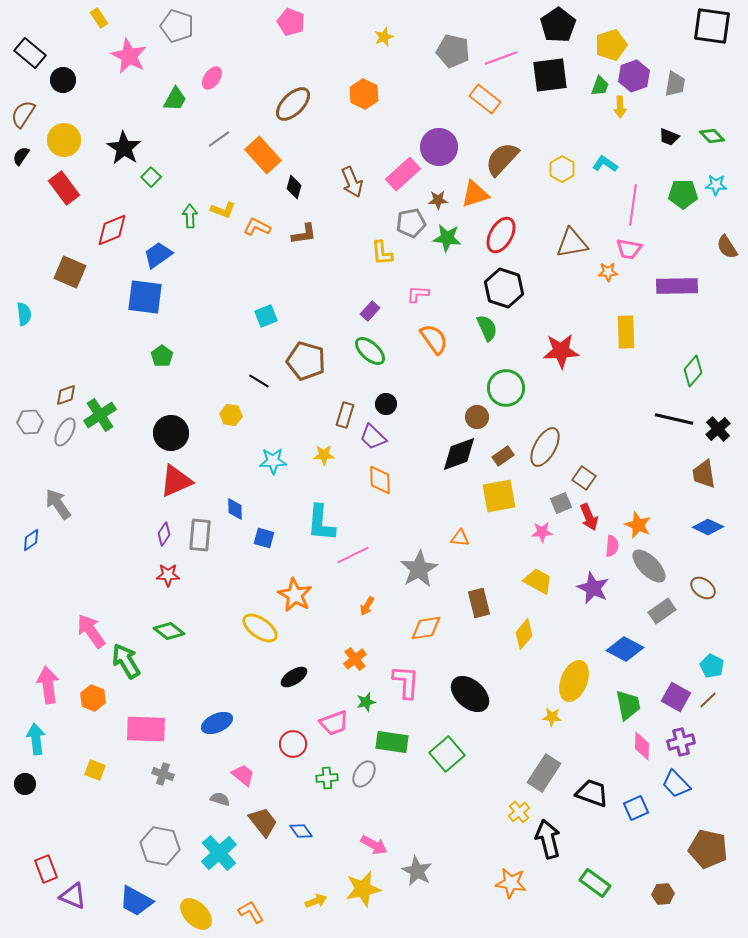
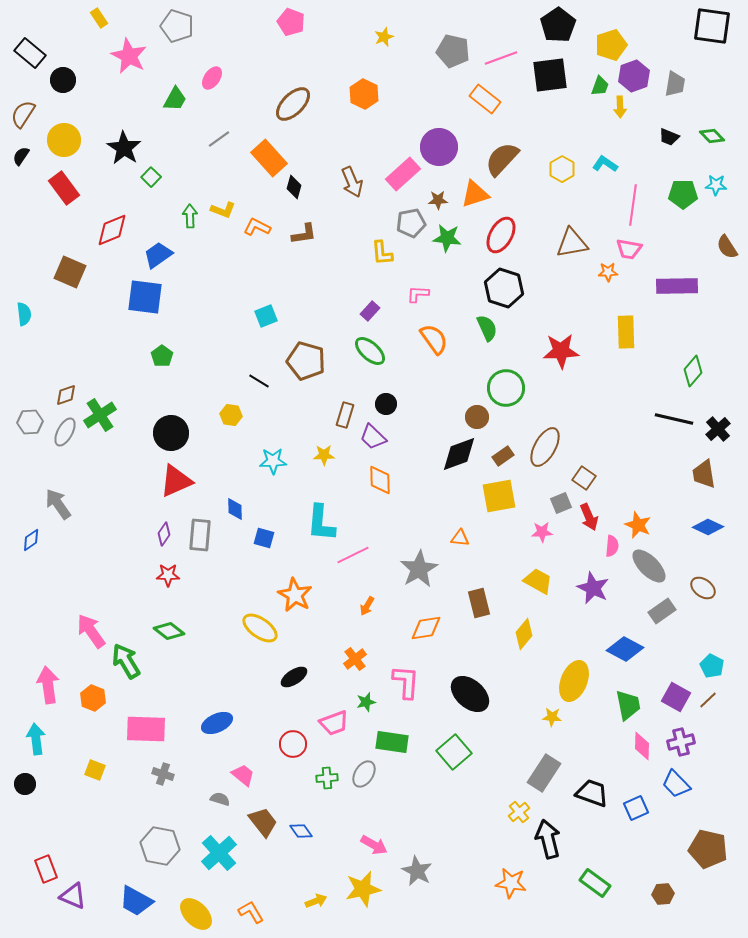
orange rectangle at (263, 155): moved 6 px right, 3 px down
green square at (447, 754): moved 7 px right, 2 px up
